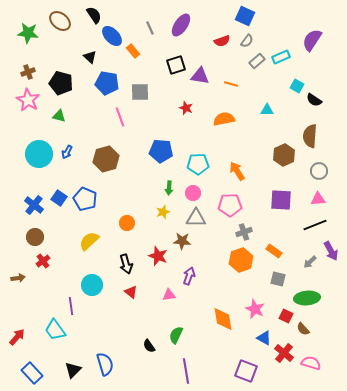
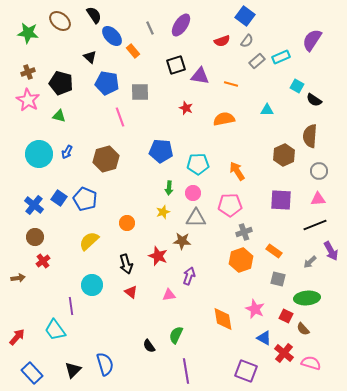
blue square at (245, 16): rotated 12 degrees clockwise
